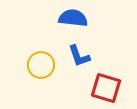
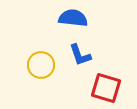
blue L-shape: moved 1 px right, 1 px up
